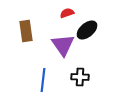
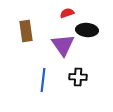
black ellipse: rotated 45 degrees clockwise
black cross: moved 2 px left
